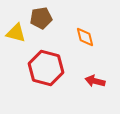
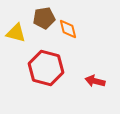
brown pentagon: moved 3 px right
orange diamond: moved 17 px left, 8 px up
